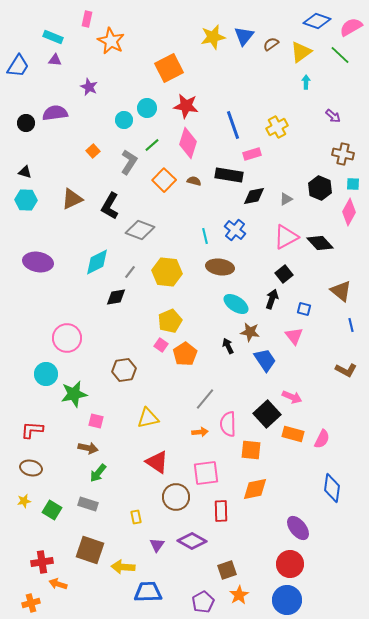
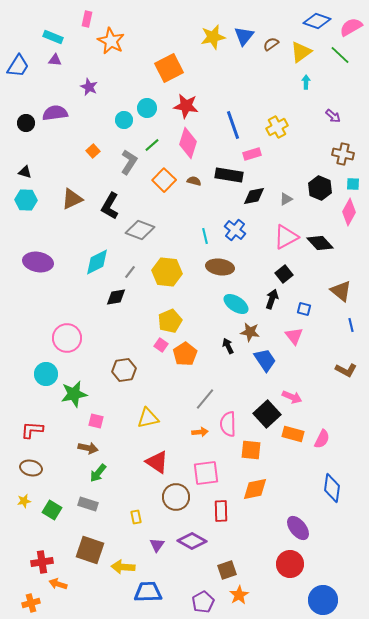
blue circle at (287, 600): moved 36 px right
